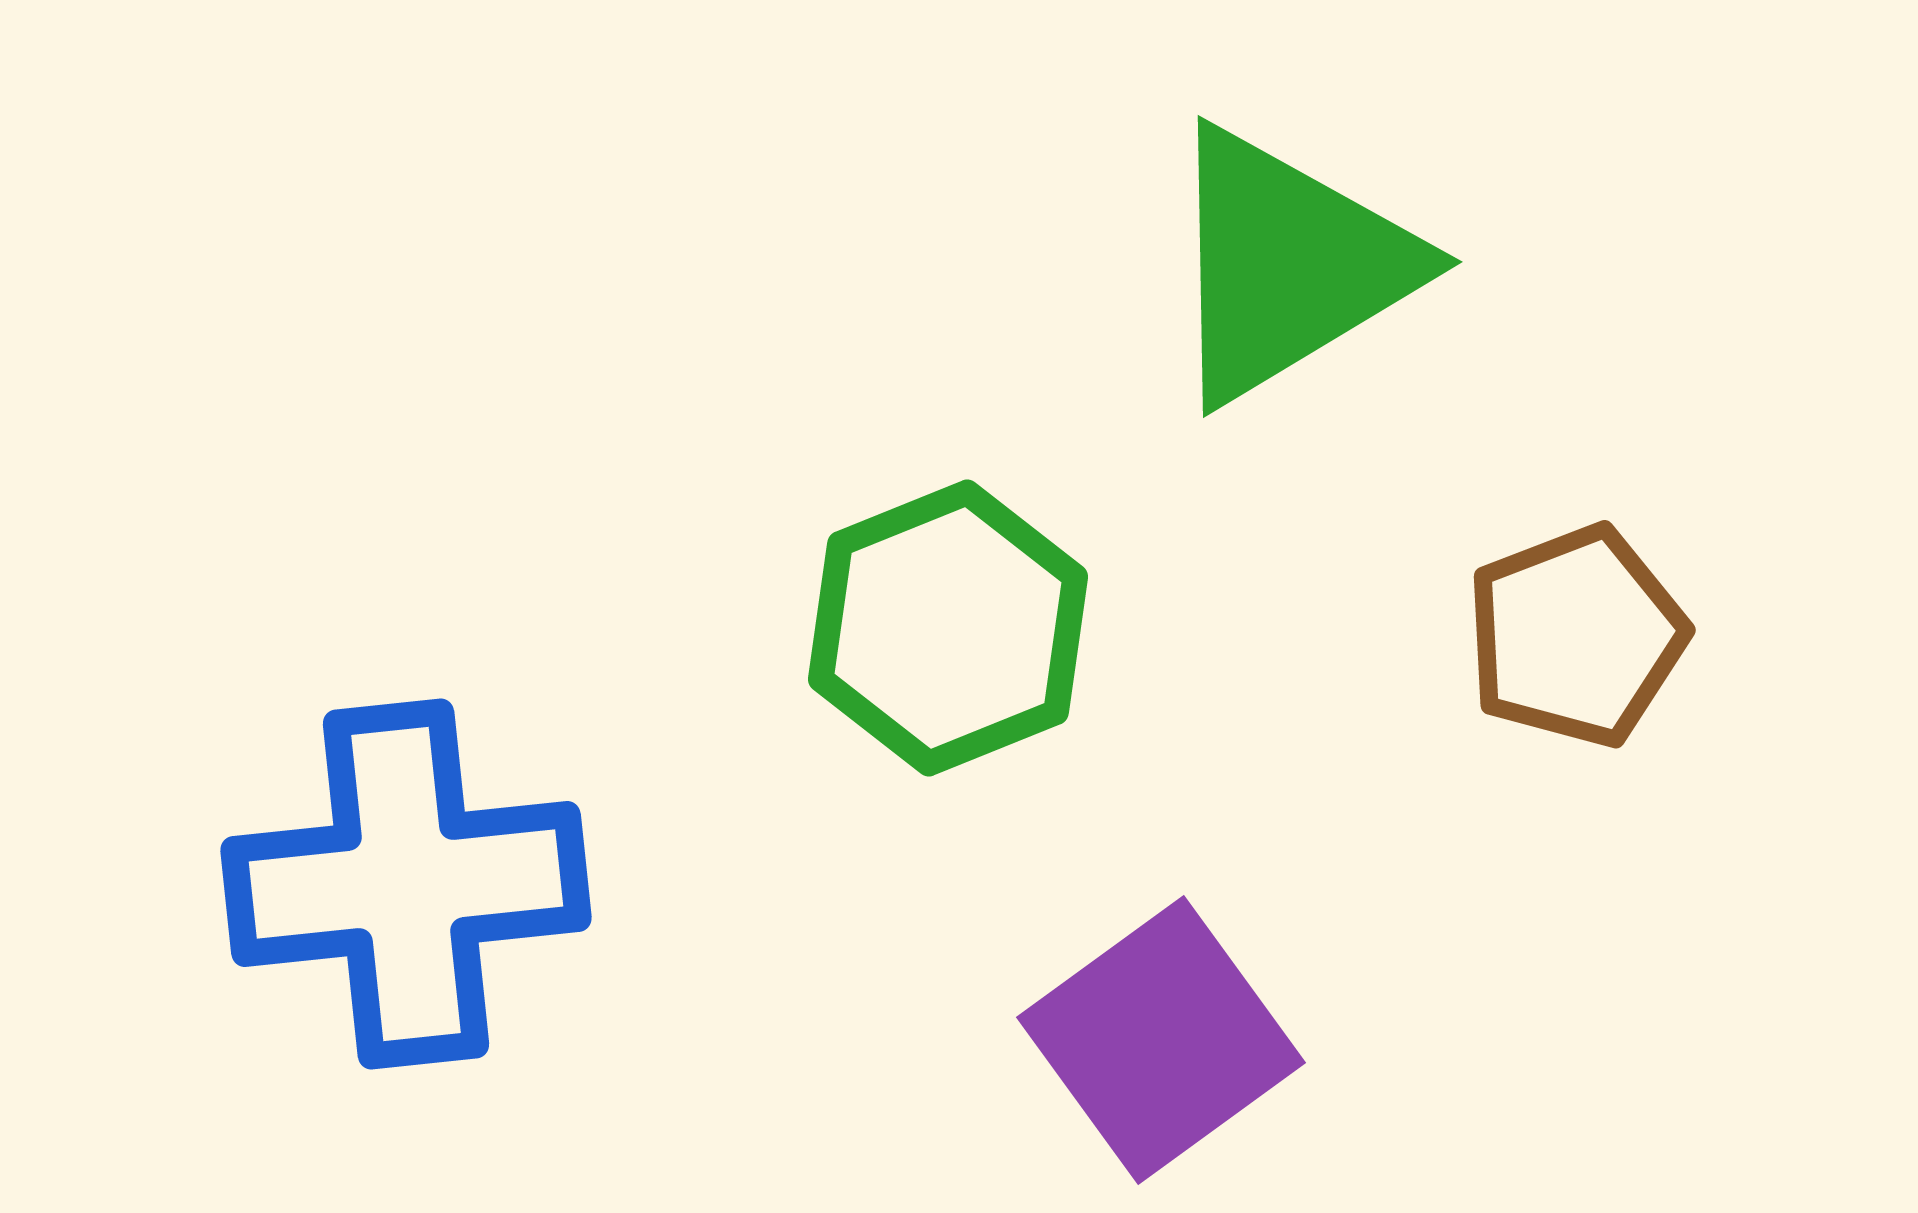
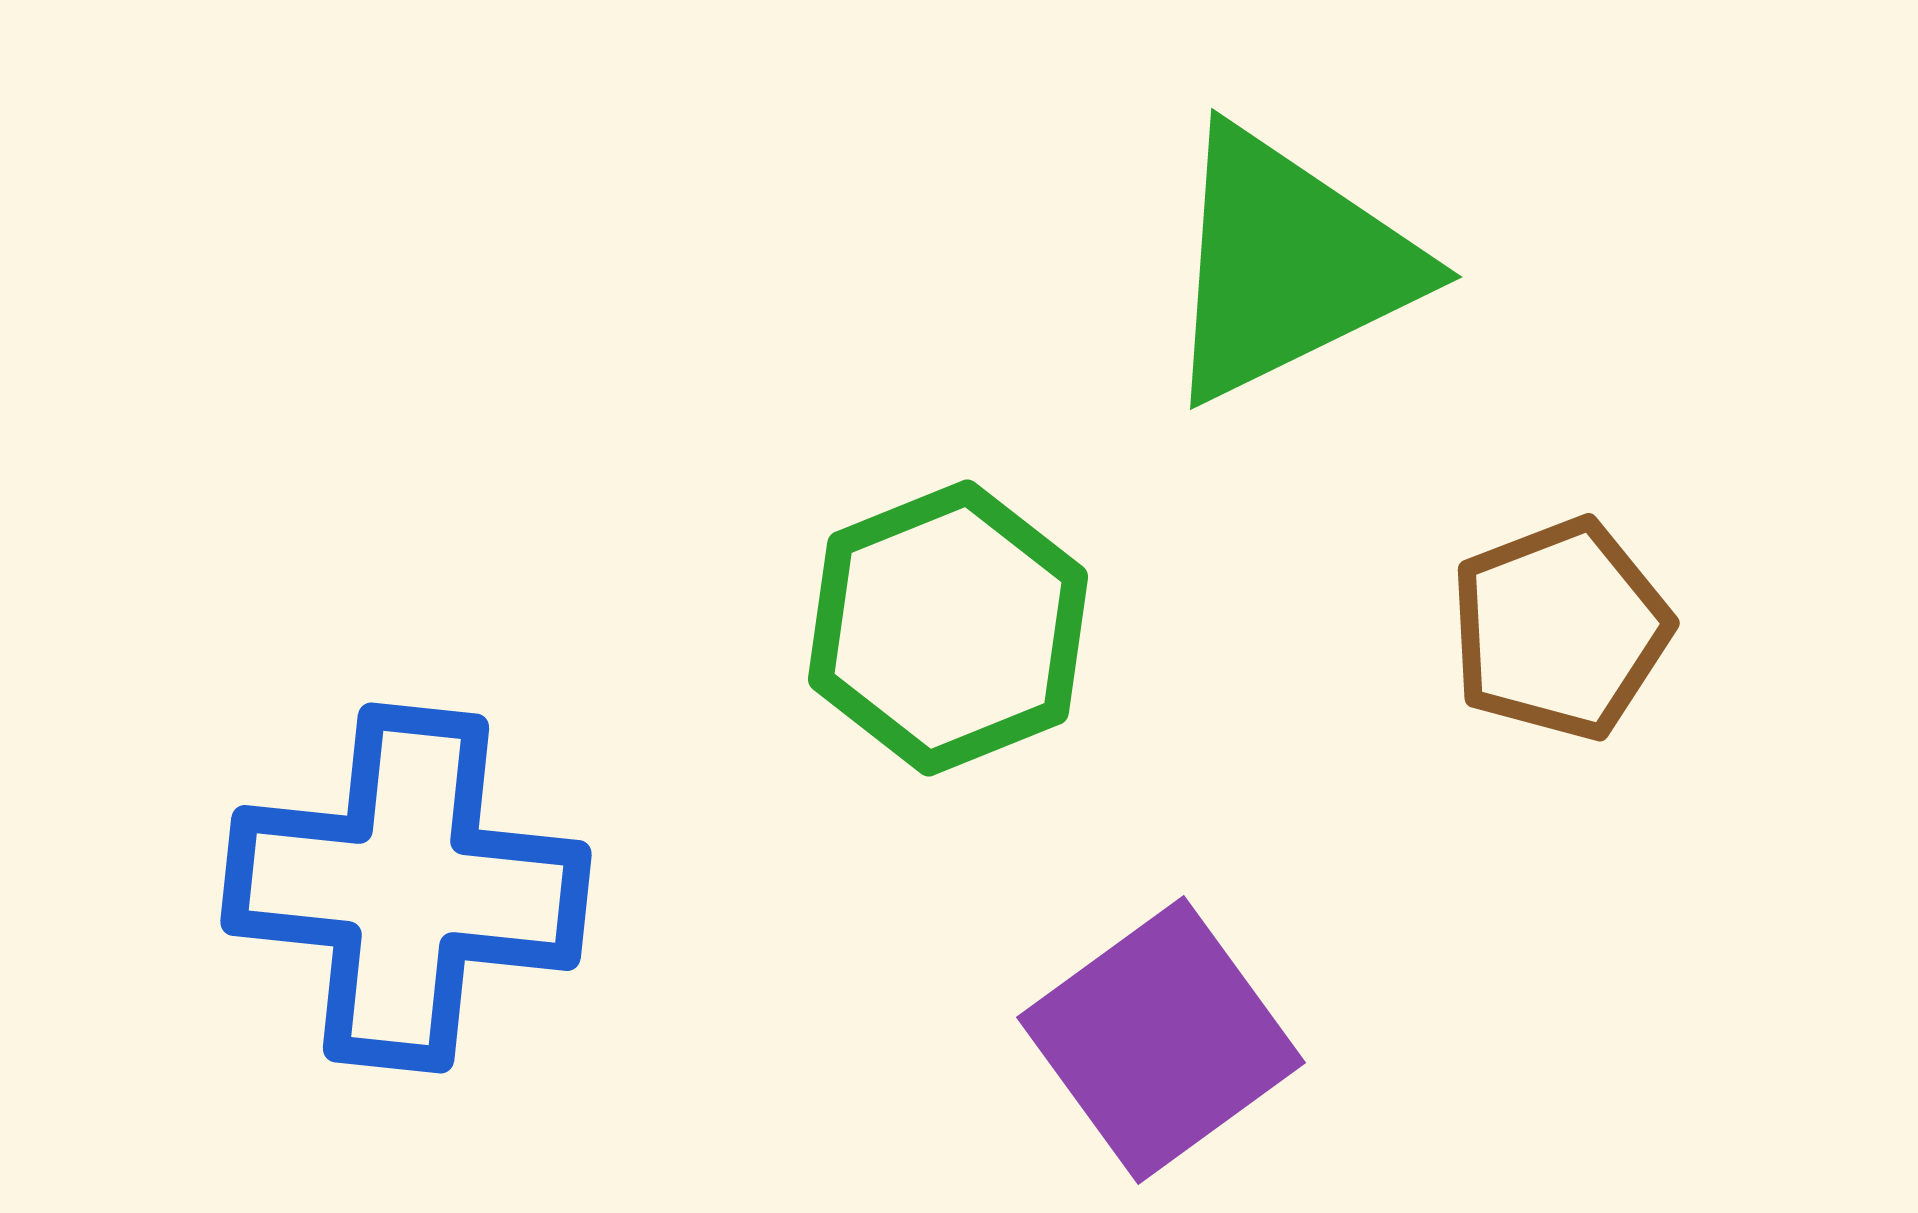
green triangle: rotated 5 degrees clockwise
brown pentagon: moved 16 px left, 7 px up
blue cross: moved 4 px down; rotated 12 degrees clockwise
